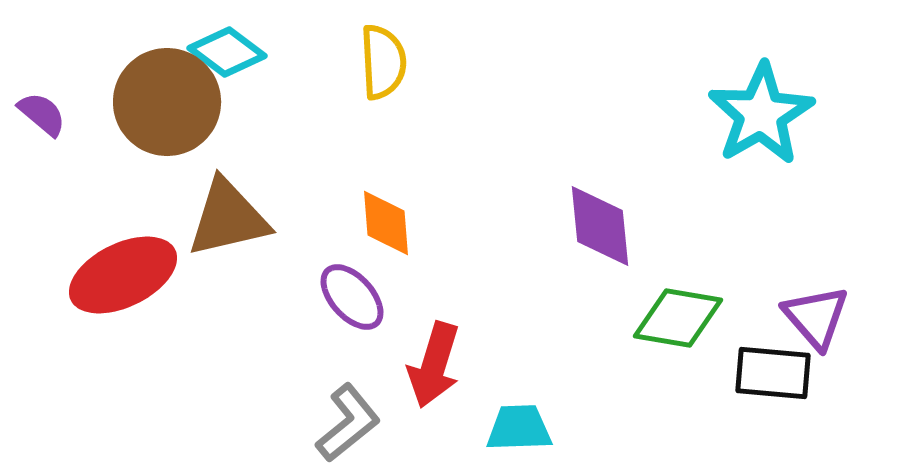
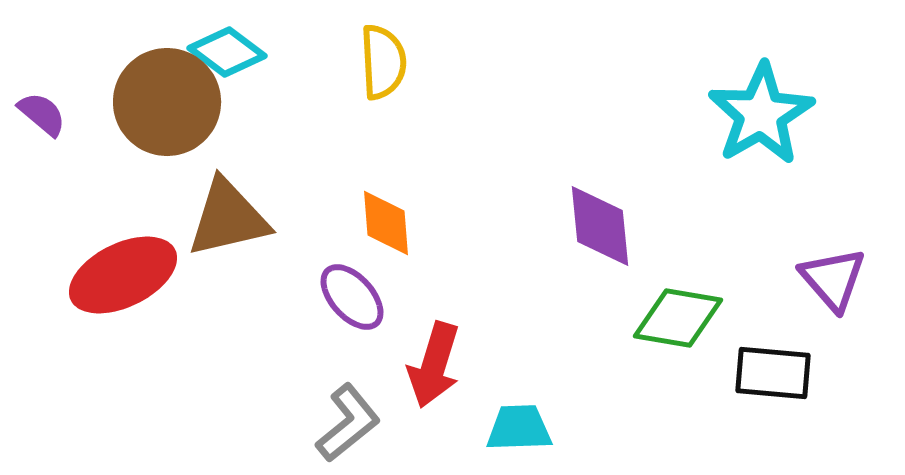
purple triangle: moved 17 px right, 38 px up
